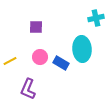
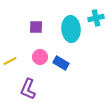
cyan ellipse: moved 11 px left, 20 px up
